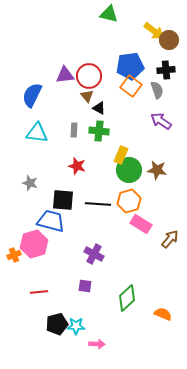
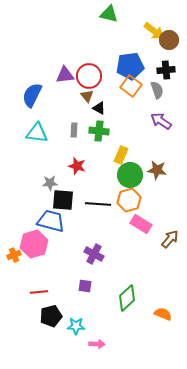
green circle: moved 1 px right, 5 px down
gray star: moved 20 px right; rotated 21 degrees counterclockwise
orange hexagon: moved 1 px up
black pentagon: moved 6 px left, 8 px up
